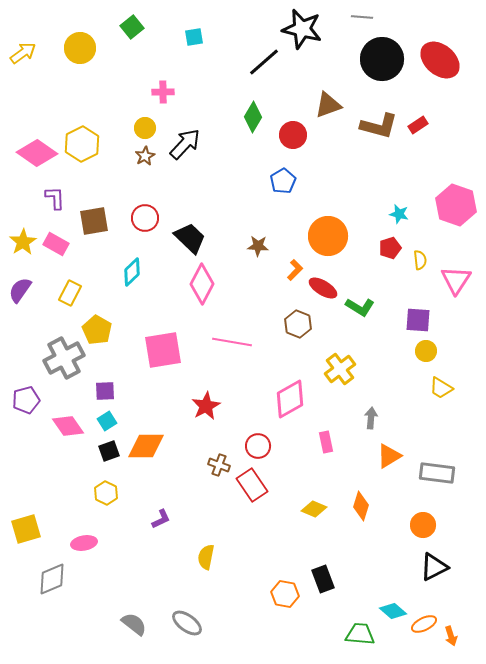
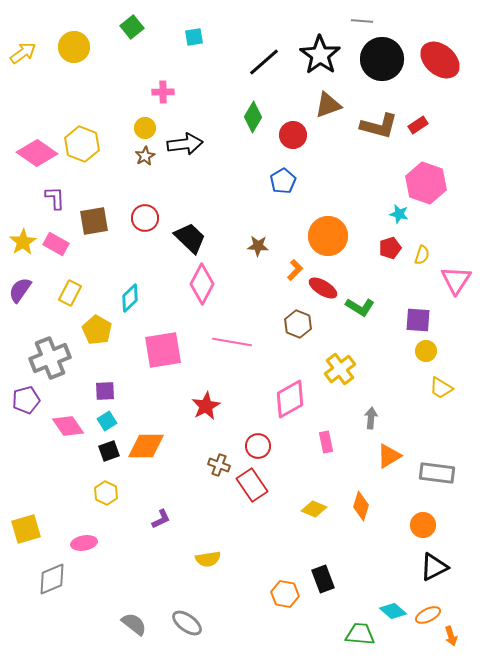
gray line at (362, 17): moved 4 px down
black star at (302, 29): moved 18 px right, 26 px down; rotated 21 degrees clockwise
yellow circle at (80, 48): moved 6 px left, 1 px up
yellow hexagon at (82, 144): rotated 12 degrees counterclockwise
black arrow at (185, 144): rotated 40 degrees clockwise
pink hexagon at (456, 205): moved 30 px left, 22 px up
yellow semicircle at (420, 260): moved 2 px right, 5 px up; rotated 24 degrees clockwise
cyan diamond at (132, 272): moved 2 px left, 26 px down
gray cross at (64, 358): moved 14 px left; rotated 6 degrees clockwise
yellow semicircle at (206, 557): moved 2 px right, 2 px down; rotated 110 degrees counterclockwise
orange ellipse at (424, 624): moved 4 px right, 9 px up
